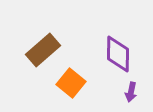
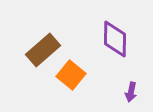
purple diamond: moved 3 px left, 15 px up
orange square: moved 8 px up
